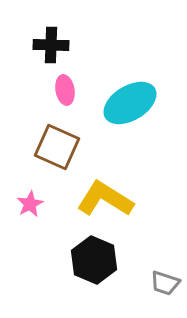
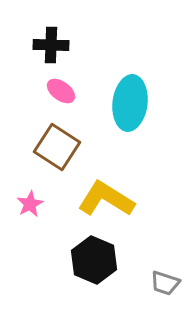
pink ellipse: moved 4 px left, 1 px down; rotated 44 degrees counterclockwise
cyan ellipse: rotated 52 degrees counterclockwise
brown square: rotated 9 degrees clockwise
yellow L-shape: moved 1 px right
